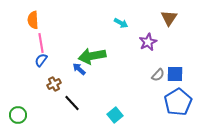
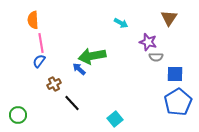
purple star: rotated 30 degrees counterclockwise
blue semicircle: moved 2 px left, 1 px down
gray semicircle: moved 2 px left, 18 px up; rotated 48 degrees clockwise
cyan square: moved 4 px down
